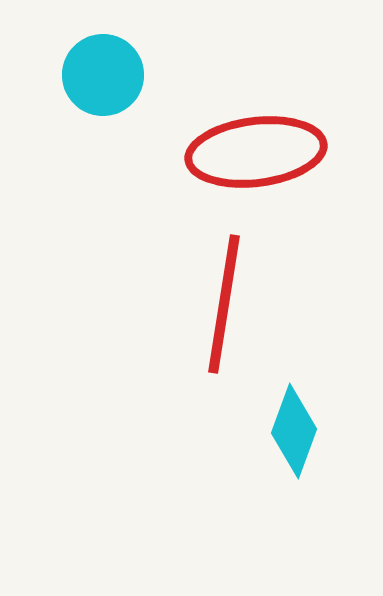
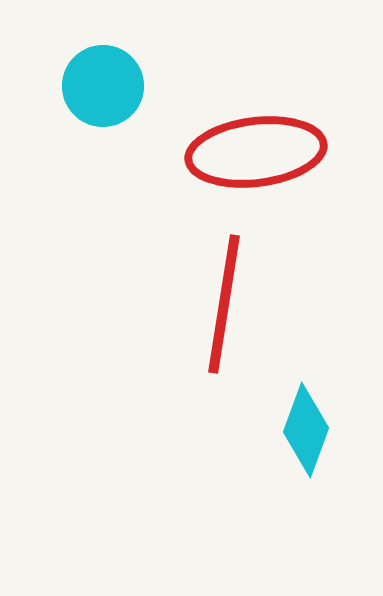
cyan circle: moved 11 px down
cyan diamond: moved 12 px right, 1 px up
